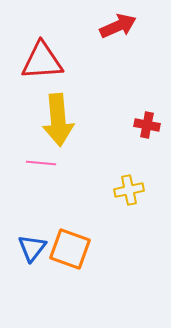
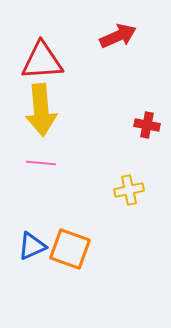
red arrow: moved 10 px down
yellow arrow: moved 17 px left, 10 px up
blue triangle: moved 2 px up; rotated 28 degrees clockwise
